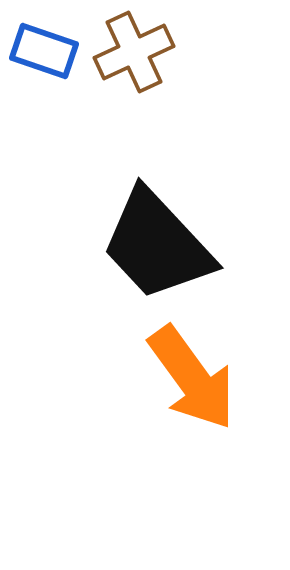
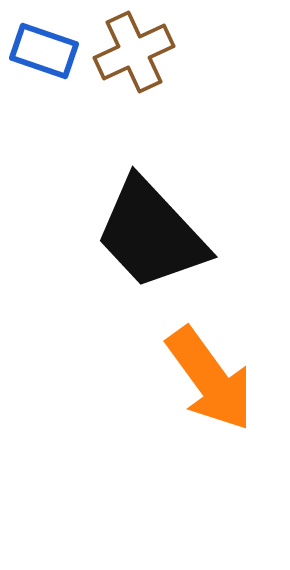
black trapezoid: moved 6 px left, 11 px up
orange arrow: moved 18 px right, 1 px down
